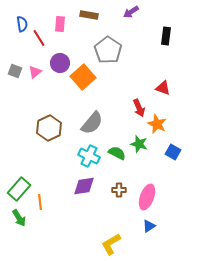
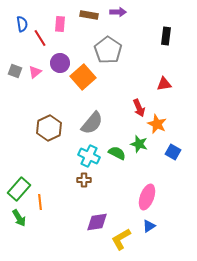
purple arrow: moved 13 px left; rotated 147 degrees counterclockwise
red line: moved 1 px right
red triangle: moved 1 px right, 4 px up; rotated 28 degrees counterclockwise
purple diamond: moved 13 px right, 36 px down
brown cross: moved 35 px left, 10 px up
yellow L-shape: moved 10 px right, 5 px up
